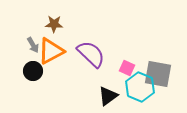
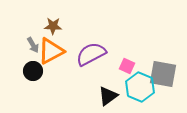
brown star: moved 1 px left, 2 px down
purple semicircle: rotated 72 degrees counterclockwise
pink square: moved 2 px up
gray square: moved 5 px right
